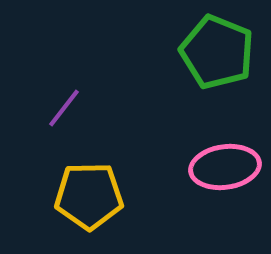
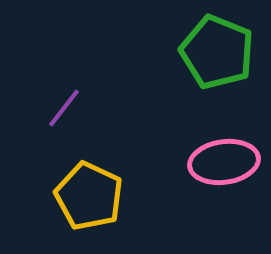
pink ellipse: moved 1 px left, 5 px up
yellow pentagon: rotated 26 degrees clockwise
